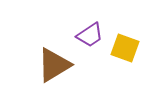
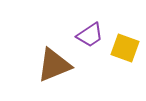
brown triangle: rotated 9 degrees clockwise
